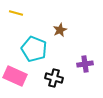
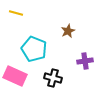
brown star: moved 8 px right, 1 px down
purple cross: moved 3 px up
black cross: moved 1 px left
